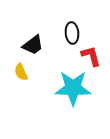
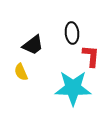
red L-shape: rotated 20 degrees clockwise
